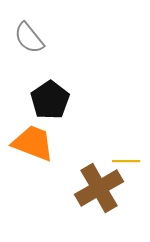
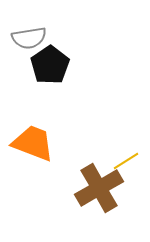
gray semicircle: rotated 60 degrees counterclockwise
black pentagon: moved 35 px up
yellow line: rotated 32 degrees counterclockwise
